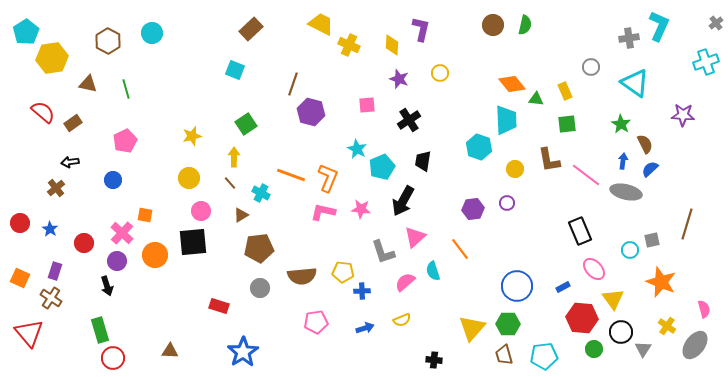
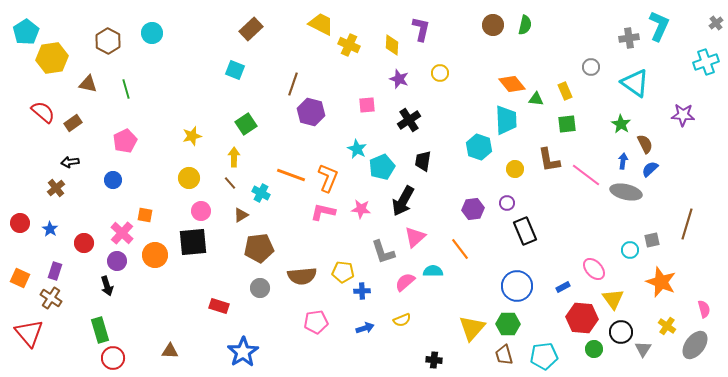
black rectangle at (580, 231): moved 55 px left
cyan semicircle at (433, 271): rotated 108 degrees clockwise
